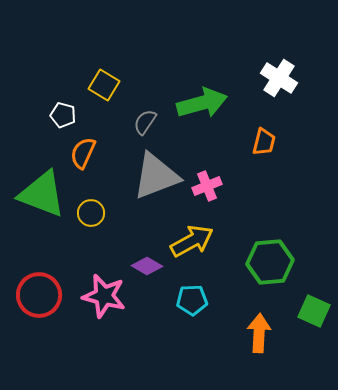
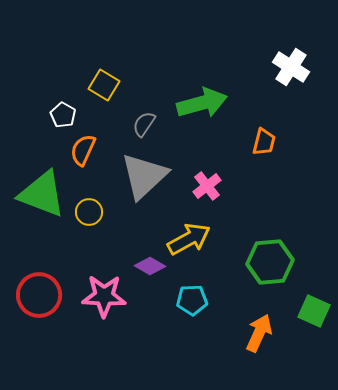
white cross: moved 12 px right, 11 px up
white pentagon: rotated 15 degrees clockwise
gray semicircle: moved 1 px left, 2 px down
orange semicircle: moved 3 px up
gray triangle: moved 12 px left; rotated 22 degrees counterclockwise
pink cross: rotated 16 degrees counterclockwise
yellow circle: moved 2 px left, 1 px up
yellow arrow: moved 3 px left, 2 px up
purple diamond: moved 3 px right
pink star: rotated 12 degrees counterclockwise
orange arrow: rotated 21 degrees clockwise
